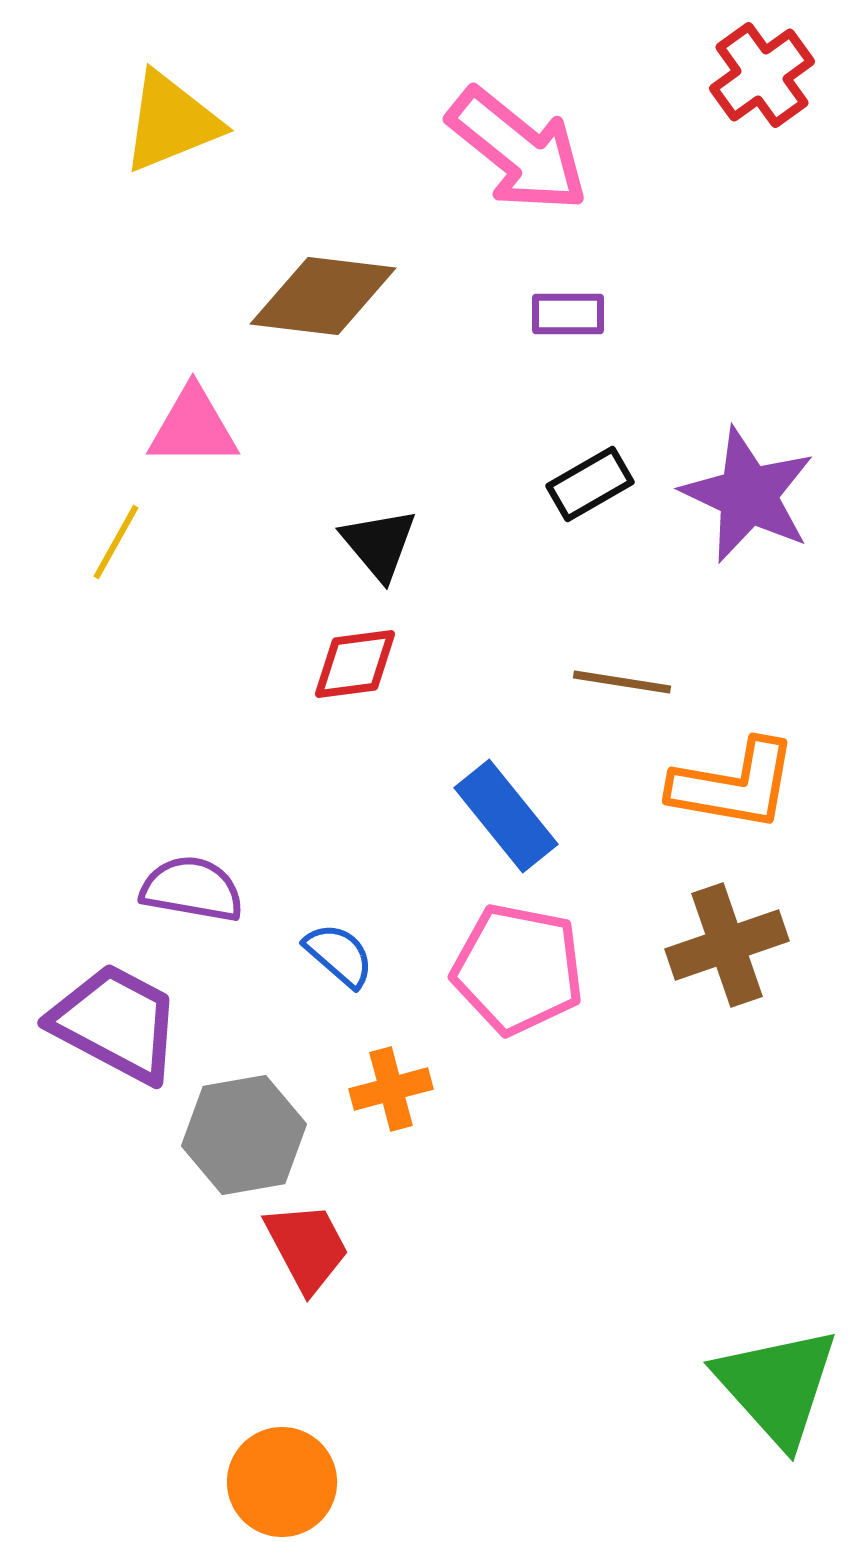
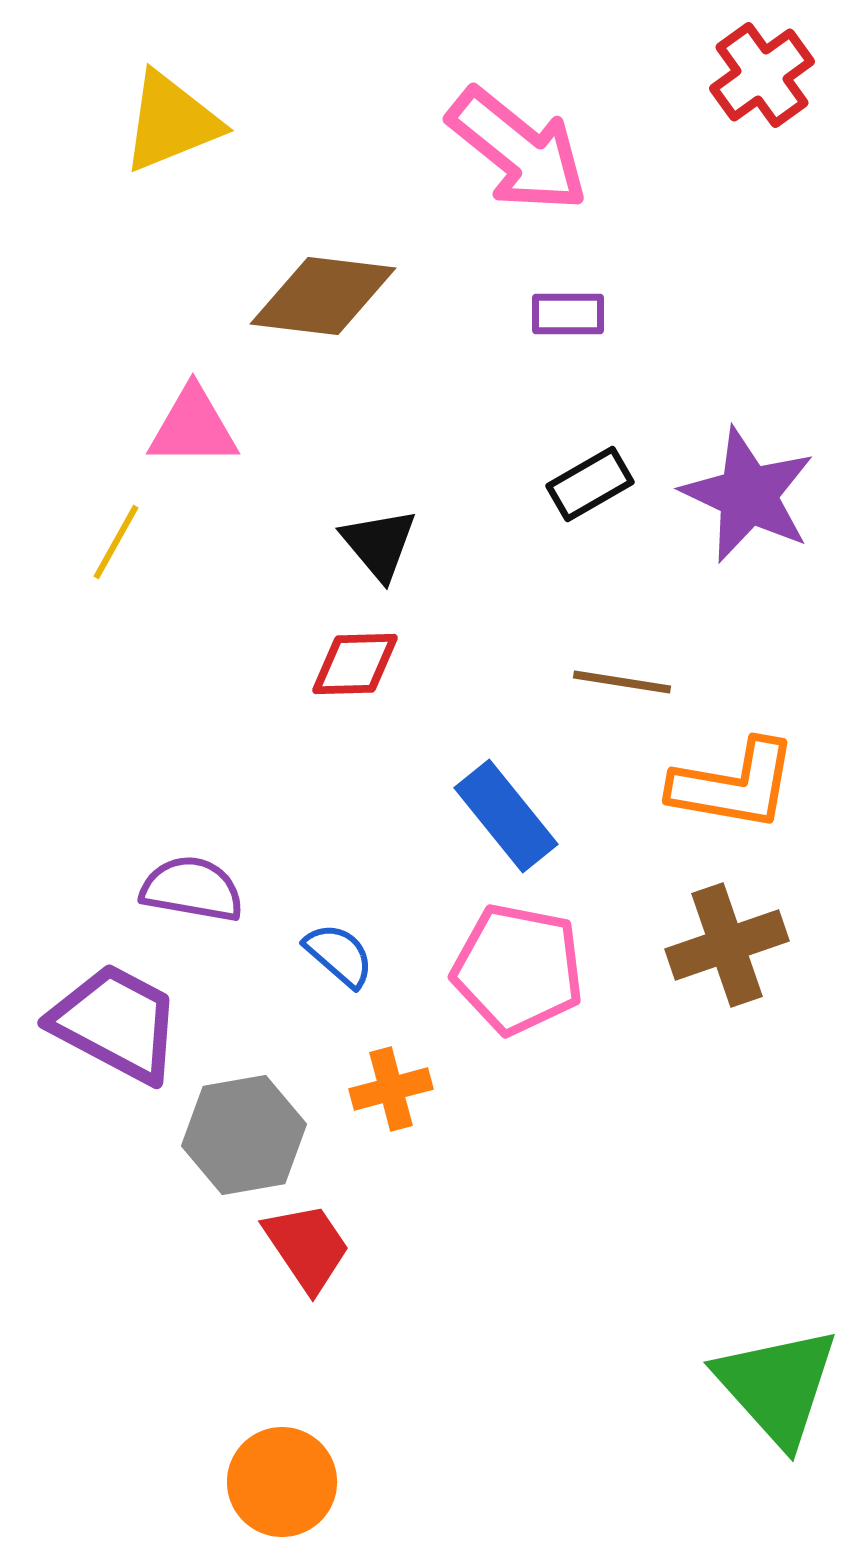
red diamond: rotated 6 degrees clockwise
red trapezoid: rotated 6 degrees counterclockwise
